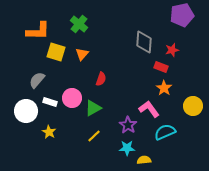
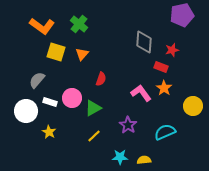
orange L-shape: moved 4 px right, 5 px up; rotated 35 degrees clockwise
pink L-shape: moved 8 px left, 16 px up
cyan star: moved 7 px left, 9 px down
